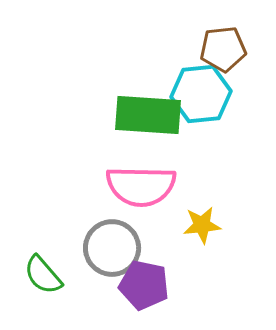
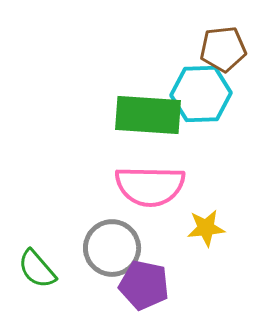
cyan hexagon: rotated 4 degrees clockwise
pink semicircle: moved 9 px right
yellow star: moved 4 px right, 3 px down
green semicircle: moved 6 px left, 6 px up
